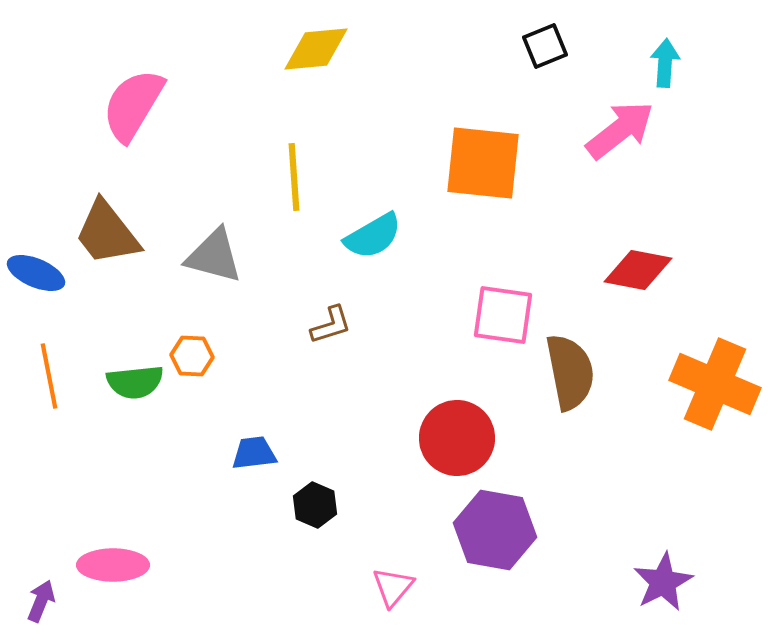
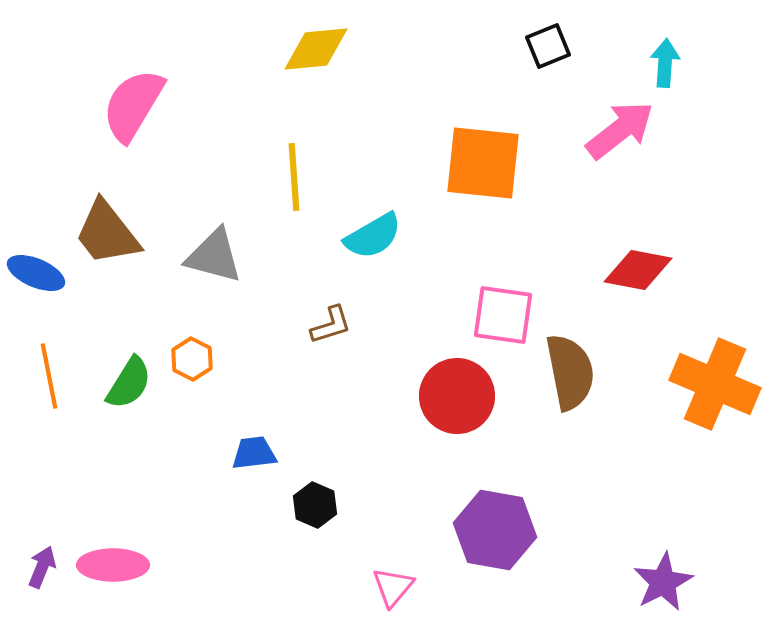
black square: moved 3 px right
orange hexagon: moved 3 px down; rotated 24 degrees clockwise
green semicircle: moved 6 px left, 1 px down; rotated 52 degrees counterclockwise
red circle: moved 42 px up
purple arrow: moved 1 px right, 34 px up
